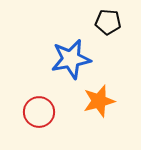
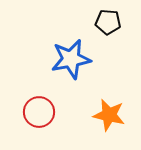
orange star: moved 10 px right, 14 px down; rotated 28 degrees clockwise
